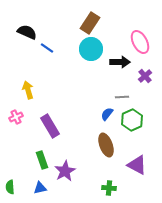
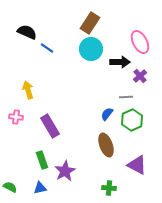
purple cross: moved 5 px left
gray line: moved 4 px right
pink cross: rotated 32 degrees clockwise
green semicircle: rotated 120 degrees clockwise
